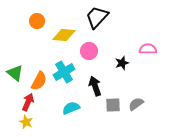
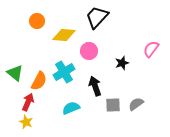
pink semicircle: moved 3 px right; rotated 54 degrees counterclockwise
